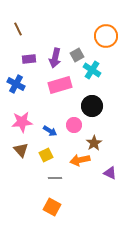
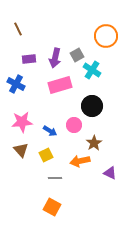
orange arrow: moved 1 px down
